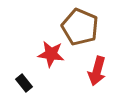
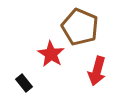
red star: rotated 24 degrees clockwise
